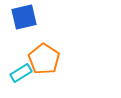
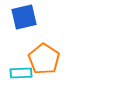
cyan rectangle: rotated 30 degrees clockwise
